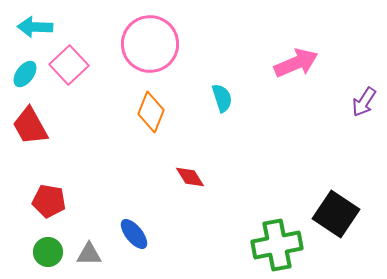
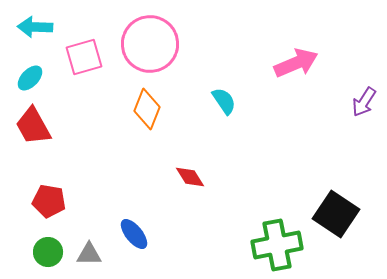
pink square: moved 15 px right, 8 px up; rotated 27 degrees clockwise
cyan ellipse: moved 5 px right, 4 px down; rotated 8 degrees clockwise
cyan semicircle: moved 2 px right, 3 px down; rotated 16 degrees counterclockwise
orange diamond: moved 4 px left, 3 px up
red trapezoid: moved 3 px right
